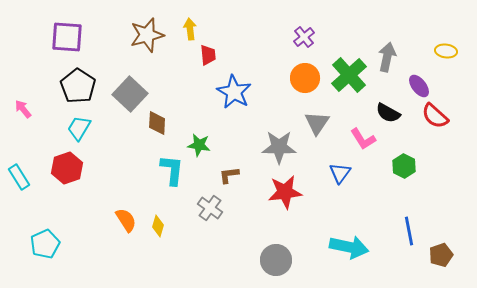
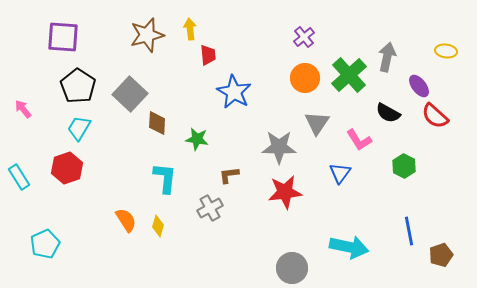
purple square: moved 4 px left
pink L-shape: moved 4 px left, 1 px down
green star: moved 2 px left, 6 px up
cyan L-shape: moved 7 px left, 8 px down
gray cross: rotated 25 degrees clockwise
gray circle: moved 16 px right, 8 px down
